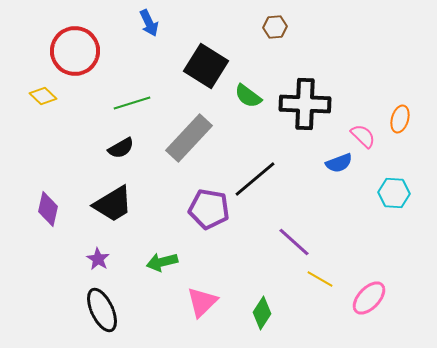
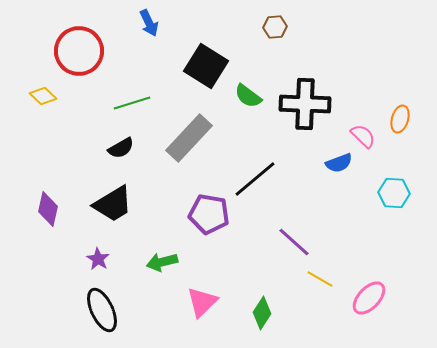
red circle: moved 4 px right
purple pentagon: moved 5 px down
